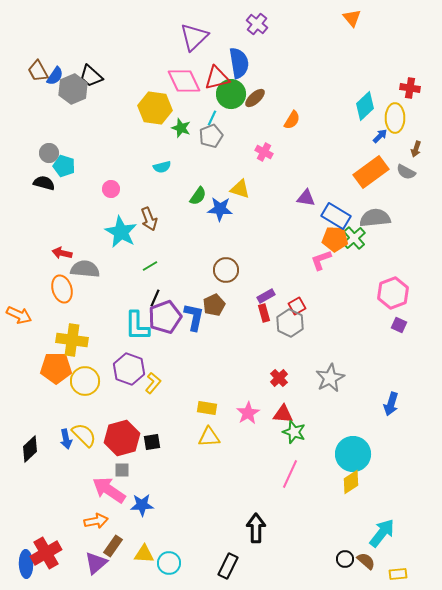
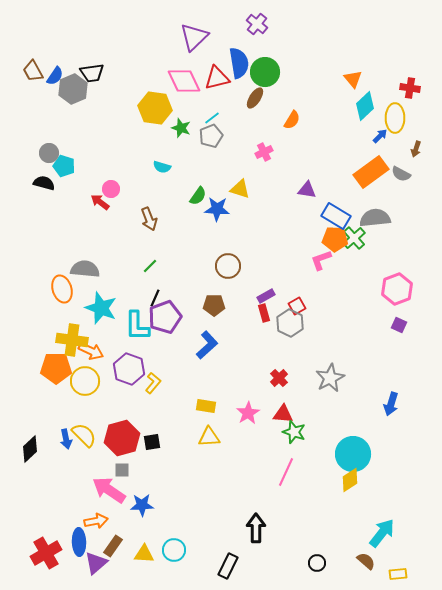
orange triangle at (352, 18): moved 1 px right, 61 px down
brown trapezoid at (38, 71): moved 5 px left
black trapezoid at (91, 76): moved 1 px right, 3 px up; rotated 50 degrees counterclockwise
green circle at (231, 94): moved 34 px right, 22 px up
brown ellipse at (255, 98): rotated 15 degrees counterclockwise
cyan line at (212, 118): rotated 28 degrees clockwise
pink cross at (264, 152): rotated 36 degrees clockwise
cyan semicircle at (162, 167): rotated 30 degrees clockwise
gray semicircle at (406, 172): moved 5 px left, 2 px down
purple triangle at (306, 198): moved 1 px right, 8 px up
blue star at (220, 209): moved 3 px left
cyan star at (121, 232): moved 20 px left, 76 px down; rotated 8 degrees counterclockwise
red arrow at (62, 253): moved 38 px right, 51 px up; rotated 24 degrees clockwise
green line at (150, 266): rotated 14 degrees counterclockwise
brown circle at (226, 270): moved 2 px right, 4 px up
pink hexagon at (393, 293): moved 4 px right, 4 px up
brown pentagon at (214, 305): rotated 25 degrees clockwise
orange arrow at (19, 315): moved 72 px right, 36 px down
blue L-shape at (194, 317): moved 13 px right, 28 px down; rotated 36 degrees clockwise
yellow rectangle at (207, 408): moved 1 px left, 2 px up
pink line at (290, 474): moved 4 px left, 2 px up
yellow diamond at (351, 482): moved 1 px left, 2 px up
black circle at (345, 559): moved 28 px left, 4 px down
cyan circle at (169, 563): moved 5 px right, 13 px up
blue ellipse at (26, 564): moved 53 px right, 22 px up
